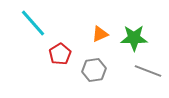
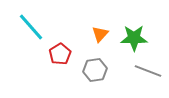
cyan line: moved 2 px left, 4 px down
orange triangle: rotated 24 degrees counterclockwise
gray hexagon: moved 1 px right
